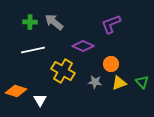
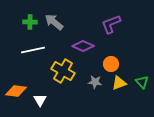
orange diamond: rotated 10 degrees counterclockwise
